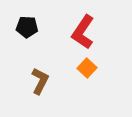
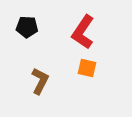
orange square: rotated 30 degrees counterclockwise
